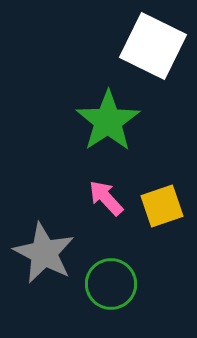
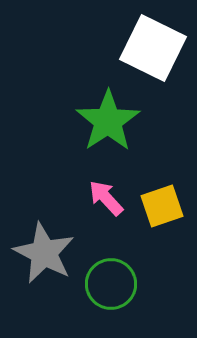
white square: moved 2 px down
